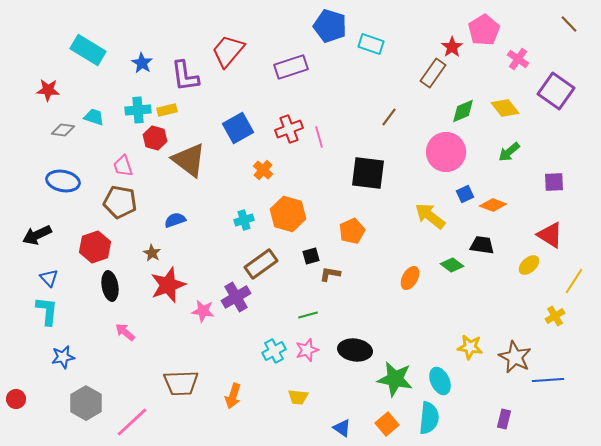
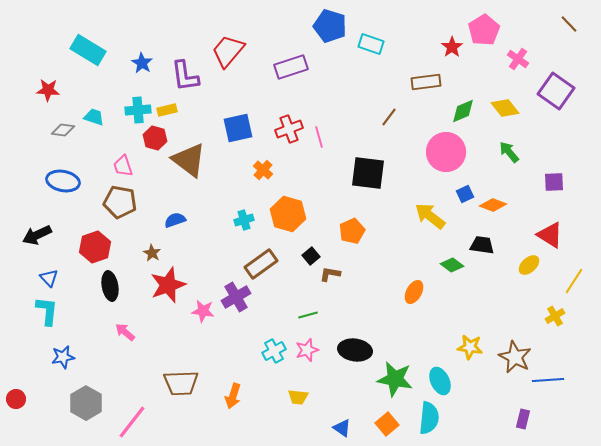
brown rectangle at (433, 73): moved 7 px left, 9 px down; rotated 48 degrees clockwise
blue square at (238, 128): rotated 16 degrees clockwise
green arrow at (509, 152): rotated 90 degrees clockwise
black square at (311, 256): rotated 24 degrees counterclockwise
orange ellipse at (410, 278): moved 4 px right, 14 px down
purple rectangle at (504, 419): moved 19 px right
pink line at (132, 422): rotated 9 degrees counterclockwise
